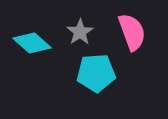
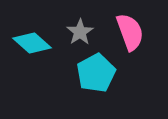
pink semicircle: moved 2 px left
cyan pentagon: rotated 24 degrees counterclockwise
